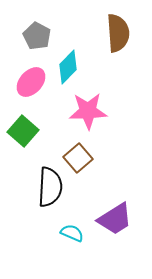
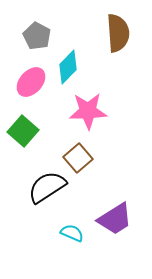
black semicircle: moved 3 px left; rotated 126 degrees counterclockwise
